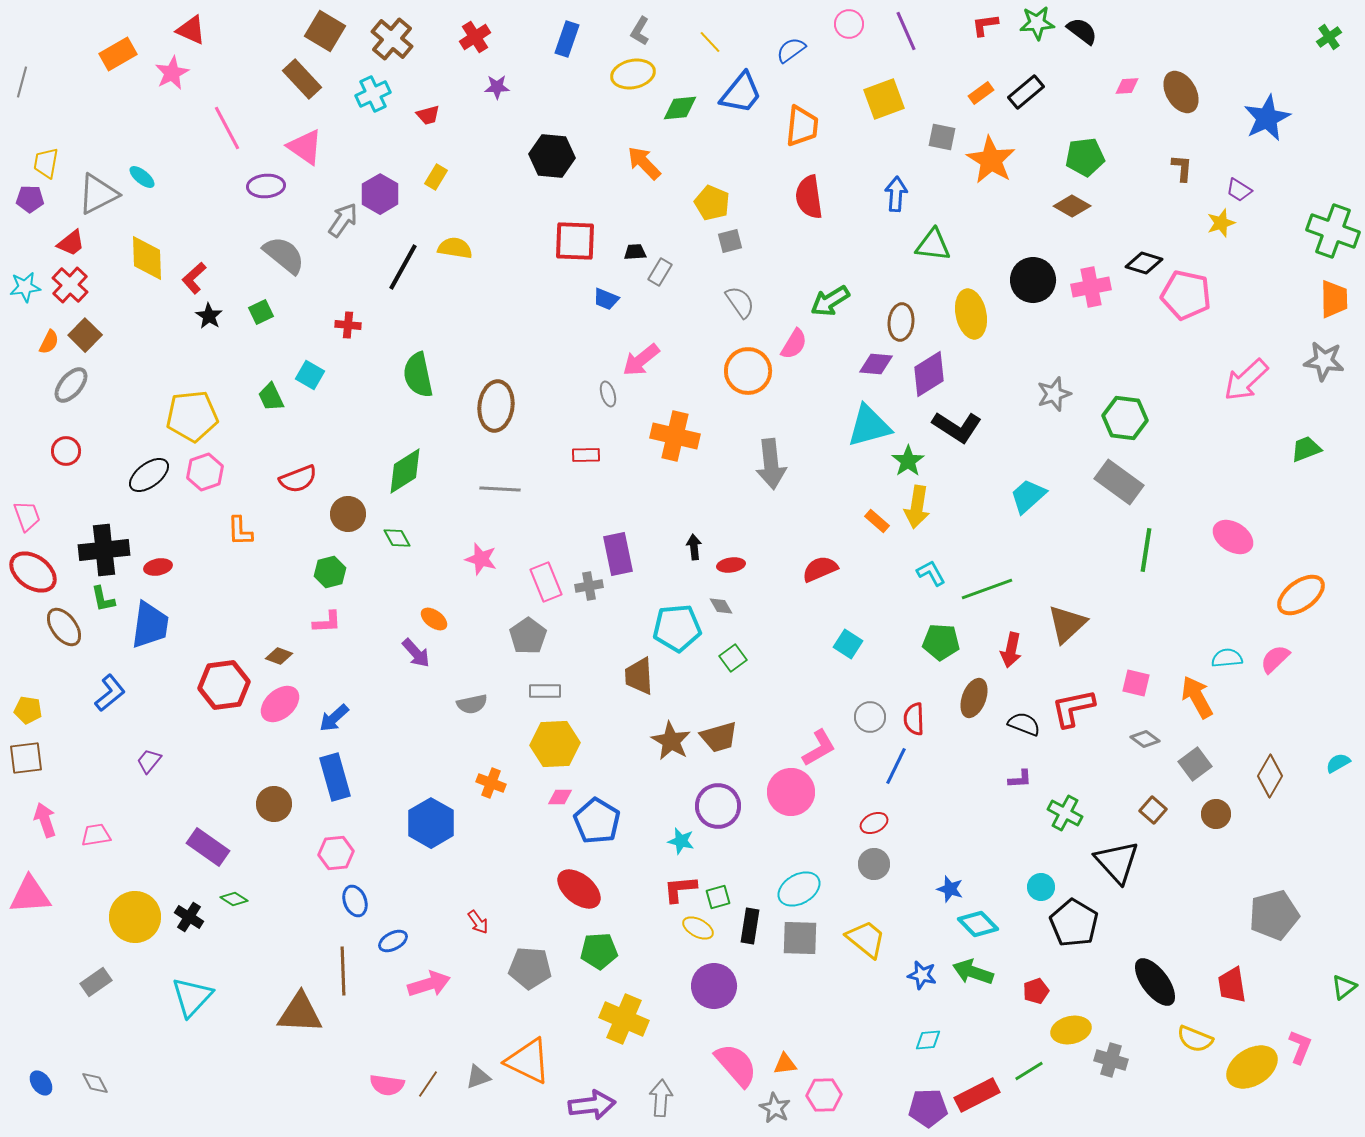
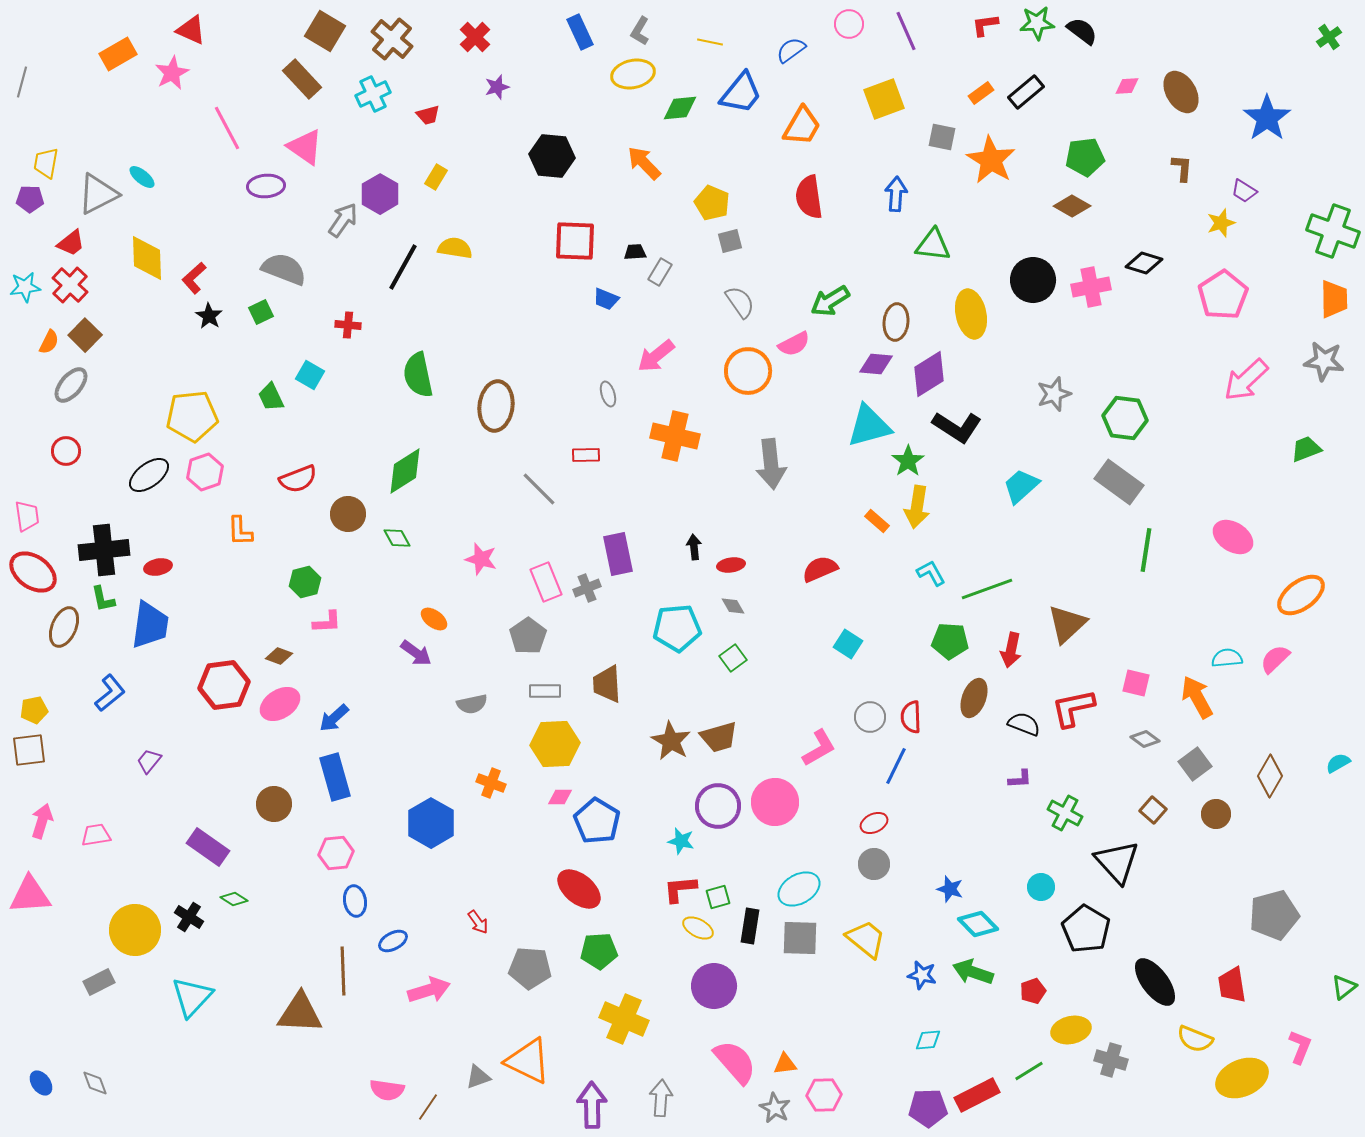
red cross at (475, 37): rotated 12 degrees counterclockwise
blue rectangle at (567, 39): moved 13 px right, 7 px up; rotated 44 degrees counterclockwise
yellow line at (710, 42): rotated 35 degrees counterclockwise
purple star at (497, 87): rotated 15 degrees counterclockwise
blue star at (1267, 118): rotated 9 degrees counterclockwise
orange trapezoid at (802, 126): rotated 24 degrees clockwise
purple trapezoid at (1239, 190): moved 5 px right, 1 px down
gray semicircle at (284, 255): moved 14 px down; rotated 18 degrees counterclockwise
pink pentagon at (1186, 295): moved 37 px right; rotated 27 degrees clockwise
brown ellipse at (901, 322): moved 5 px left
pink semicircle at (794, 344): rotated 32 degrees clockwise
pink arrow at (641, 360): moved 15 px right, 4 px up
gray line at (500, 489): moved 39 px right; rotated 42 degrees clockwise
cyan trapezoid at (1028, 496): moved 7 px left, 10 px up
pink trapezoid at (27, 516): rotated 12 degrees clockwise
green hexagon at (330, 572): moved 25 px left, 10 px down
gray cross at (589, 586): moved 2 px left, 2 px down; rotated 12 degrees counterclockwise
gray diamond at (721, 606): moved 12 px right
brown ellipse at (64, 627): rotated 60 degrees clockwise
green pentagon at (941, 642): moved 9 px right, 1 px up
purple arrow at (416, 653): rotated 12 degrees counterclockwise
brown trapezoid at (639, 676): moved 32 px left, 8 px down
pink ellipse at (280, 704): rotated 9 degrees clockwise
yellow pentagon at (28, 710): moved 6 px right; rotated 20 degrees counterclockwise
red semicircle at (914, 719): moved 3 px left, 2 px up
brown square at (26, 758): moved 3 px right, 8 px up
pink circle at (791, 792): moved 16 px left, 10 px down
pink arrow at (45, 820): moved 3 px left, 1 px down; rotated 36 degrees clockwise
blue ellipse at (355, 901): rotated 12 degrees clockwise
yellow circle at (135, 917): moved 13 px down
black pentagon at (1074, 923): moved 12 px right, 6 px down
gray rectangle at (96, 982): moved 3 px right; rotated 8 degrees clockwise
pink arrow at (429, 984): moved 6 px down
red pentagon at (1036, 991): moved 3 px left
pink semicircle at (736, 1065): moved 1 px left, 3 px up
yellow ellipse at (1252, 1067): moved 10 px left, 11 px down; rotated 9 degrees clockwise
gray diamond at (95, 1083): rotated 8 degrees clockwise
brown line at (428, 1084): moved 23 px down
pink semicircle at (387, 1085): moved 5 px down
purple arrow at (592, 1105): rotated 84 degrees counterclockwise
